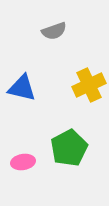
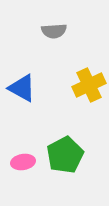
gray semicircle: rotated 15 degrees clockwise
blue triangle: rotated 16 degrees clockwise
green pentagon: moved 4 px left, 7 px down
